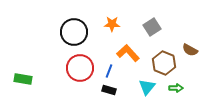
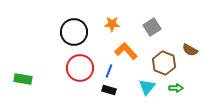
orange L-shape: moved 2 px left, 2 px up
